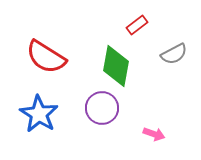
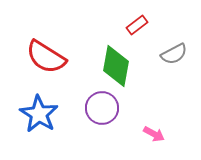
pink arrow: rotated 10 degrees clockwise
